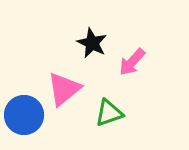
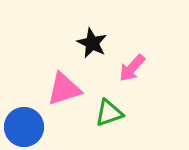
pink arrow: moved 6 px down
pink triangle: rotated 21 degrees clockwise
blue circle: moved 12 px down
